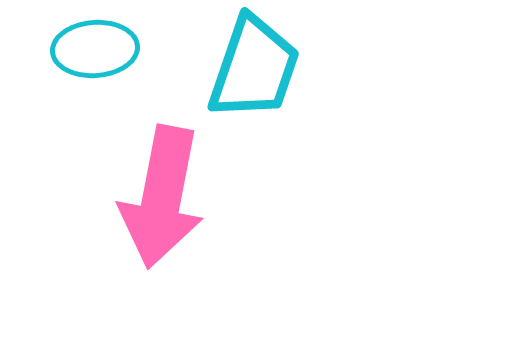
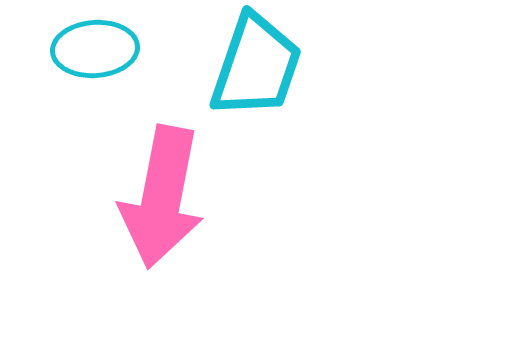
cyan trapezoid: moved 2 px right, 2 px up
